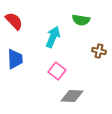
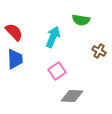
red semicircle: moved 11 px down
brown cross: rotated 16 degrees clockwise
pink square: rotated 18 degrees clockwise
